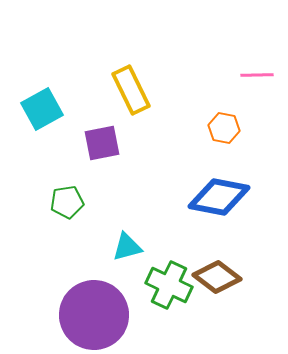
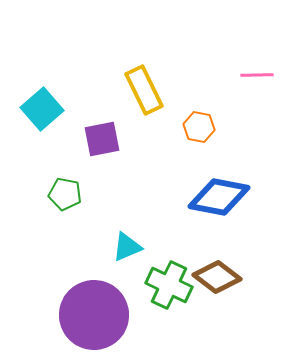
yellow rectangle: moved 13 px right
cyan square: rotated 12 degrees counterclockwise
orange hexagon: moved 25 px left, 1 px up
purple square: moved 4 px up
green pentagon: moved 2 px left, 8 px up; rotated 20 degrees clockwise
cyan triangle: rotated 8 degrees counterclockwise
